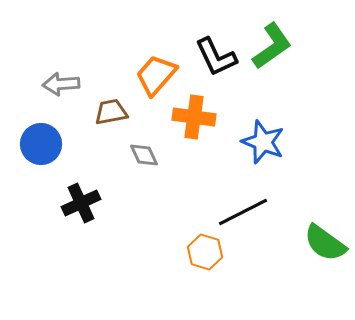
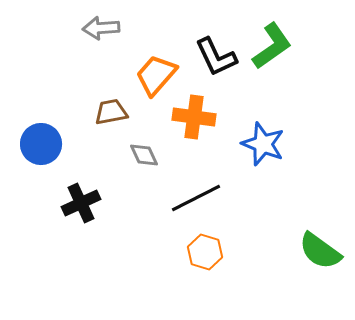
gray arrow: moved 40 px right, 56 px up
blue star: moved 2 px down
black line: moved 47 px left, 14 px up
green semicircle: moved 5 px left, 8 px down
